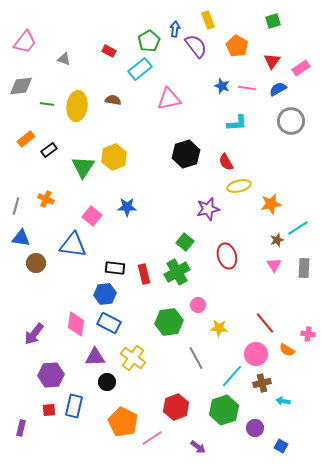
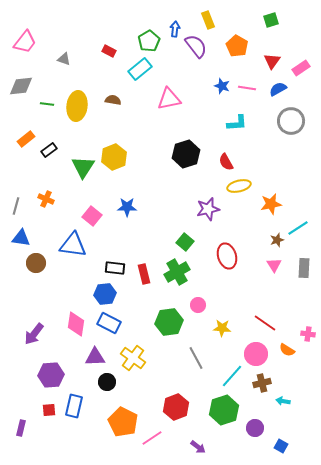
green square at (273, 21): moved 2 px left, 1 px up
red line at (265, 323): rotated 15 degrees counterclockwise
yellow star at (219, 328): moved 3 px right
